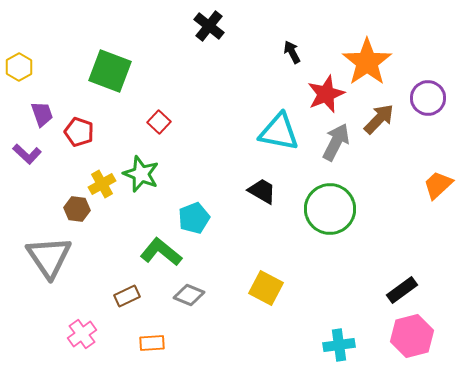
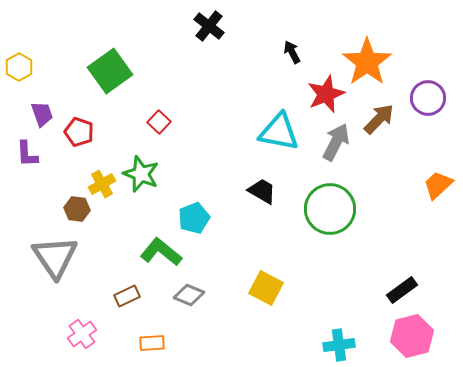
green square: rotated 33 degrees clockwise
purple L-shape: rotated 44 degrees clockwise
gray triangle: moved 6 px right
